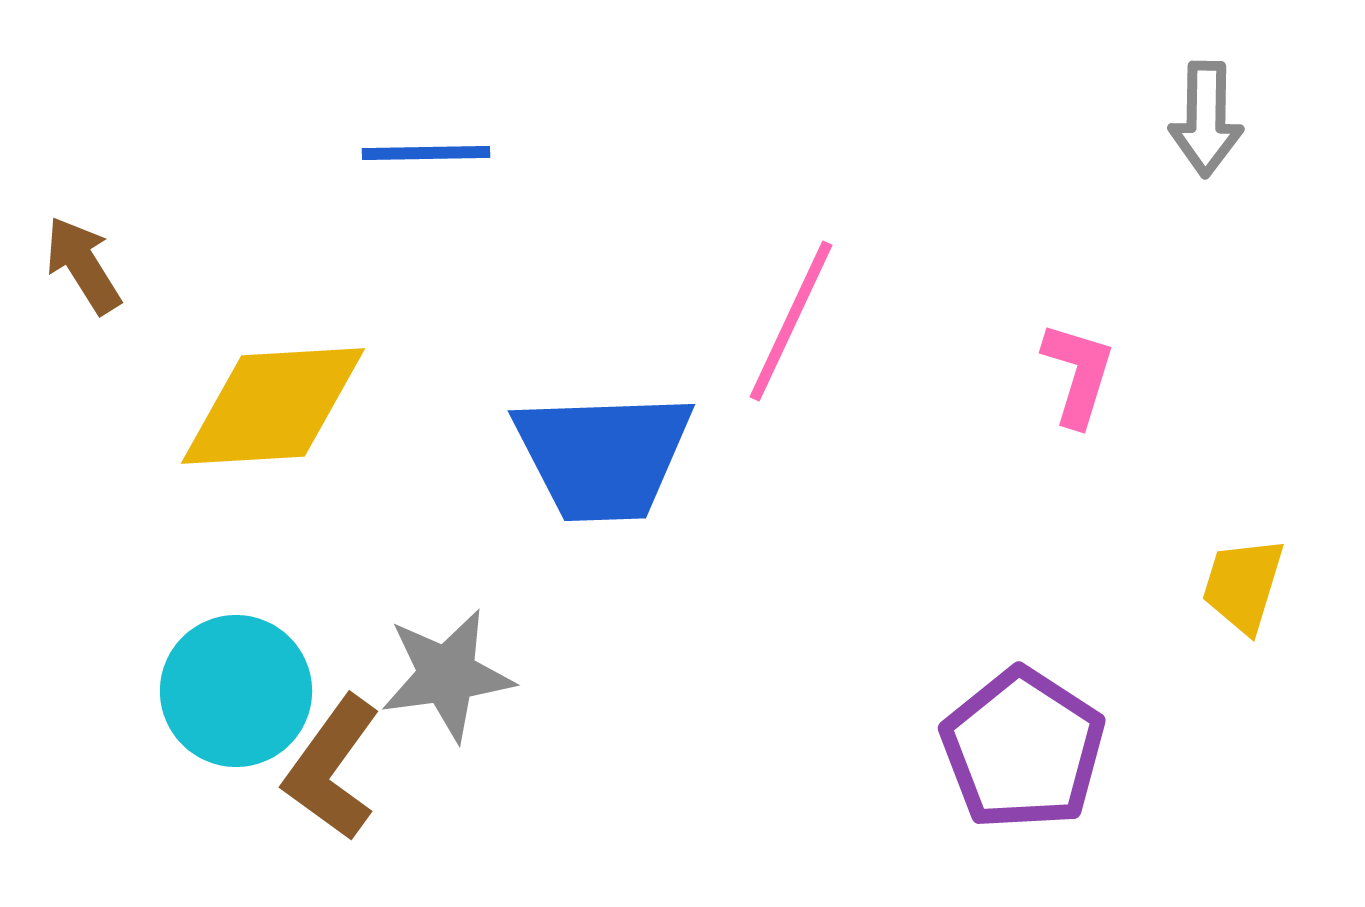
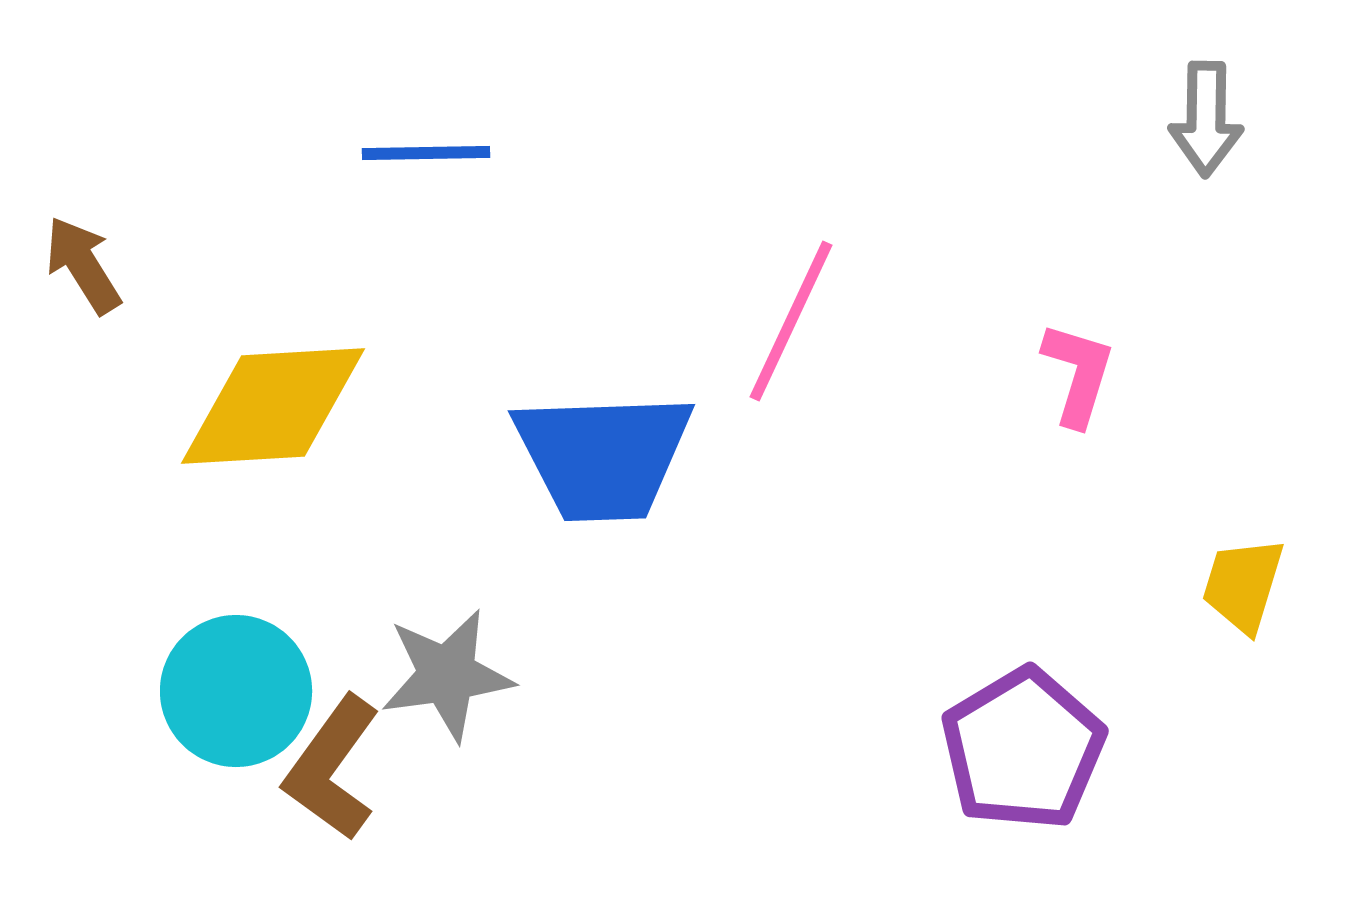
purple pentagon: rotated 8 degrees clockwise
